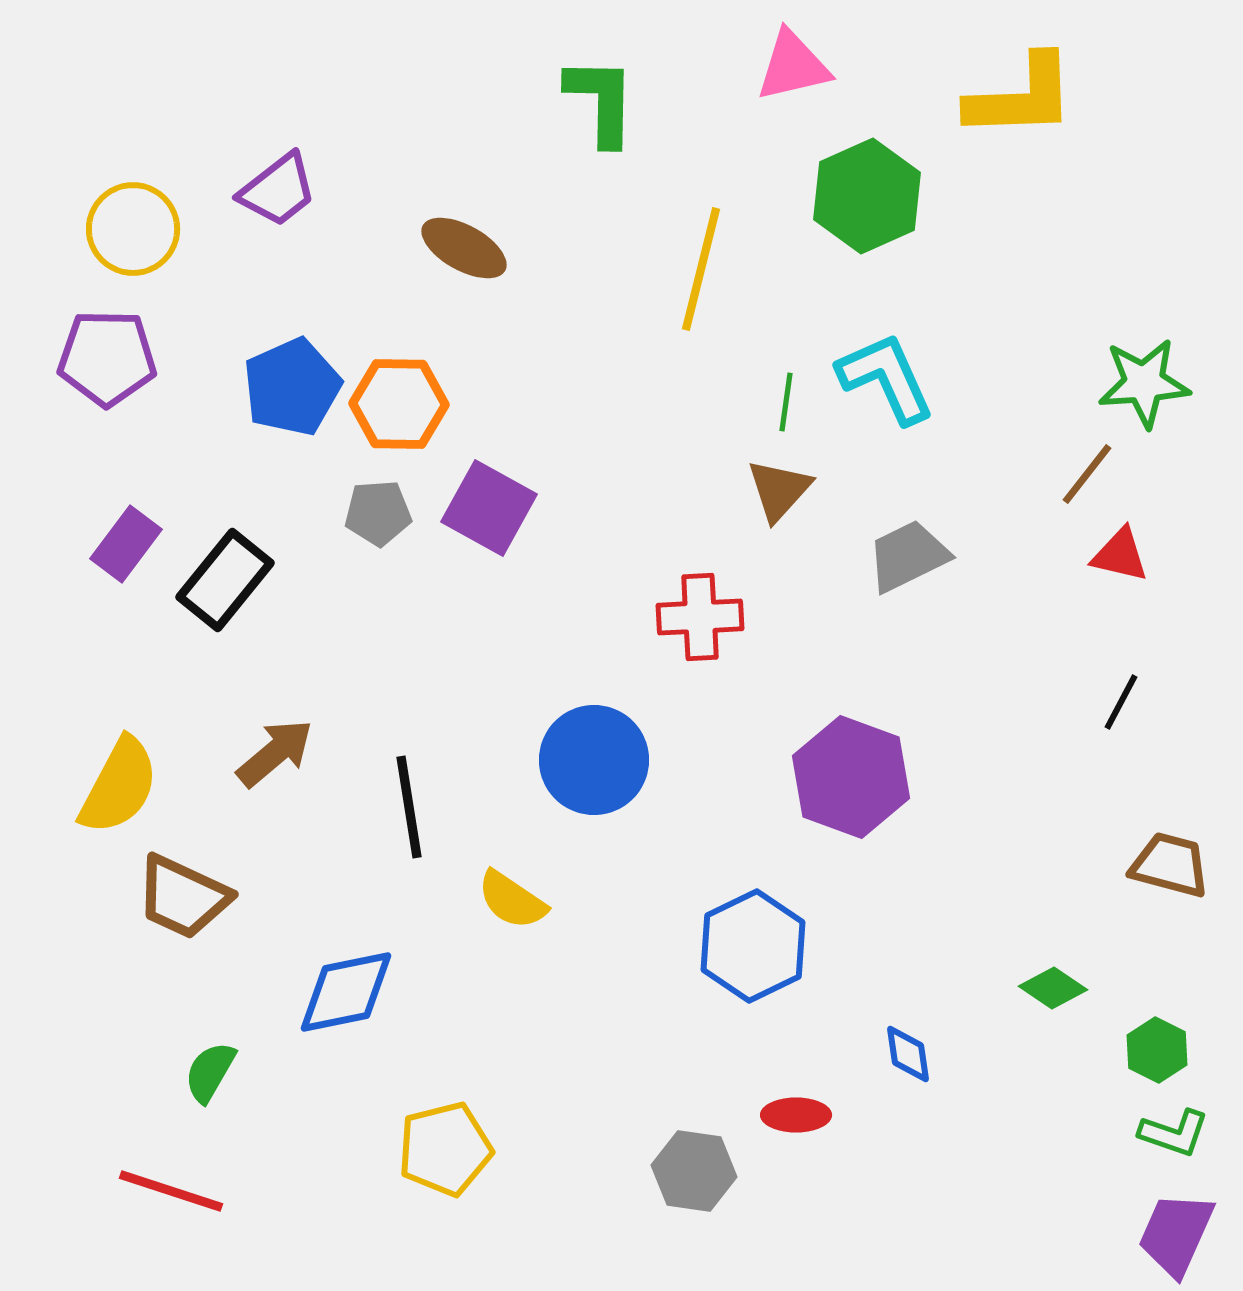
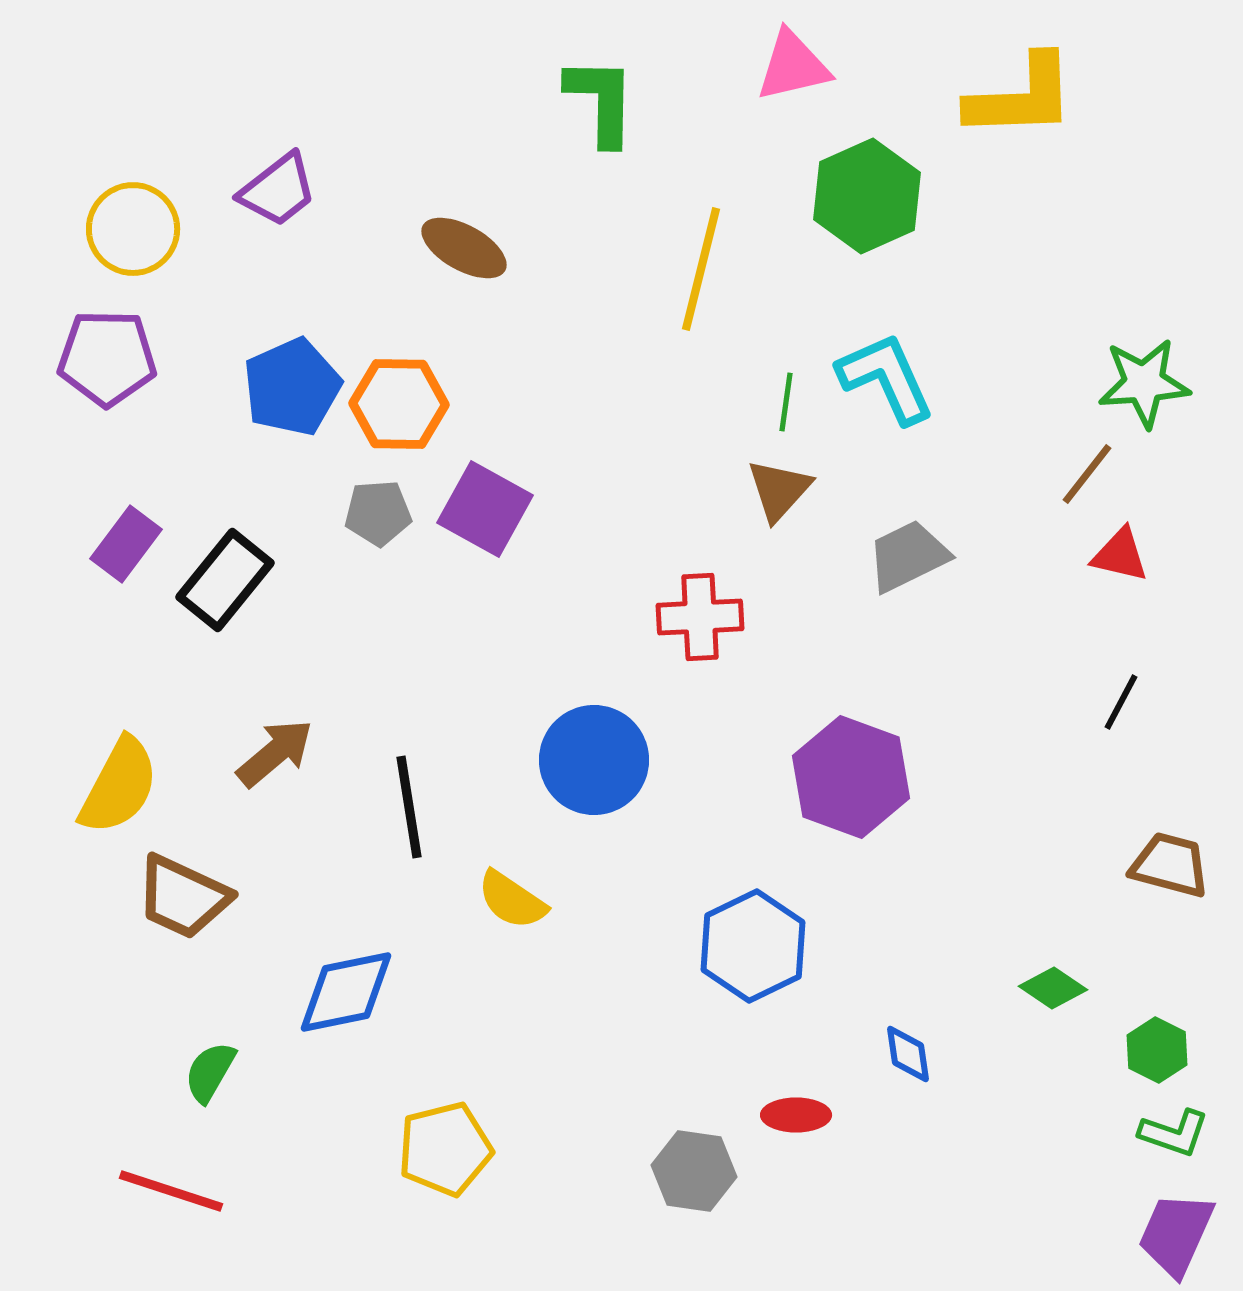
purple square at (489, 508): moved 4 px left, 1 px down
